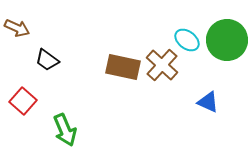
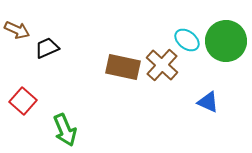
brown arrow: moved 2 px down
green circle: moved 1 px left, 1 px down
black trapezoid: moved 12 px up; rotated 120 degrees clockwise
